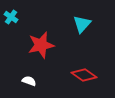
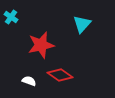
red diamond: moved 24 px left
